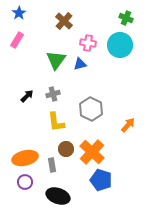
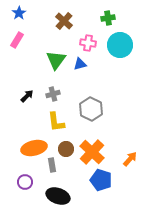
green cross: moved 18 px left; rotated 32 degrees counterclockwise
orange arrow: moved 2 px right, 34 px down
orange ellipse: moved 9 px right, 10 px up
